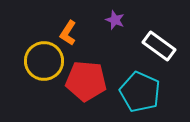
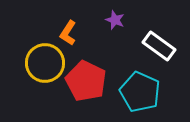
yellow circle: moved 1 px right, 2 px down
red pentagon: rotated 21 degrees clockwise
